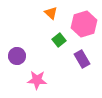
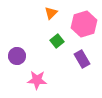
orange triangle: rotated 32 degrees clockwise
green square: moved 2 px left, 1 px down
